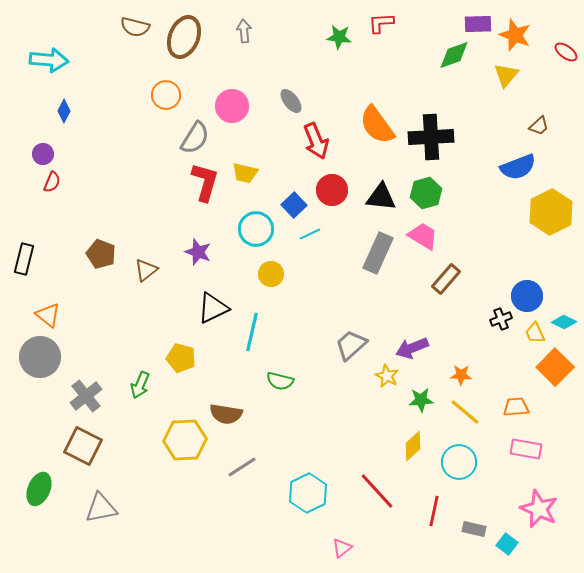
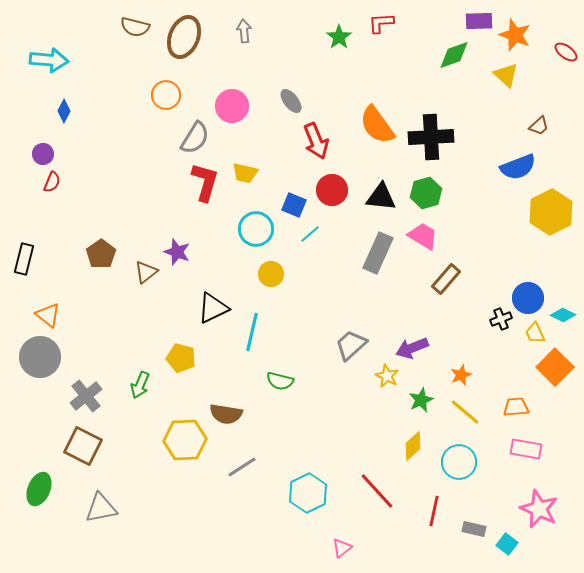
purple rectangle at (478, 24): moved 1 px right, 3 px up
green star at (339, 37): rotated 30 degrees clockwise
yellow triangle at (506, 75): rotated 28 degrees counterclockwise
blue square at (294, 205): rotated 25 degrees counterclockwise
cyan line at (310, 234): rotated 15 degrees counterclockwise
purple star at (198, 252): moved 21 px left
brown pentagon at (101, 254): rotated 16 degrees clockwise
brown triangle at (146, 270): moved 2 px down
blue circle at (527, 296): moved 1 px right, 2 px down
cyan diamond at (564, 322): moved 1 px left, 7 px up
orange star at (461, 375): rotated 25 degrees counterclockwise
green star at (421, 400): rotated 20 degrees counterclockwise
